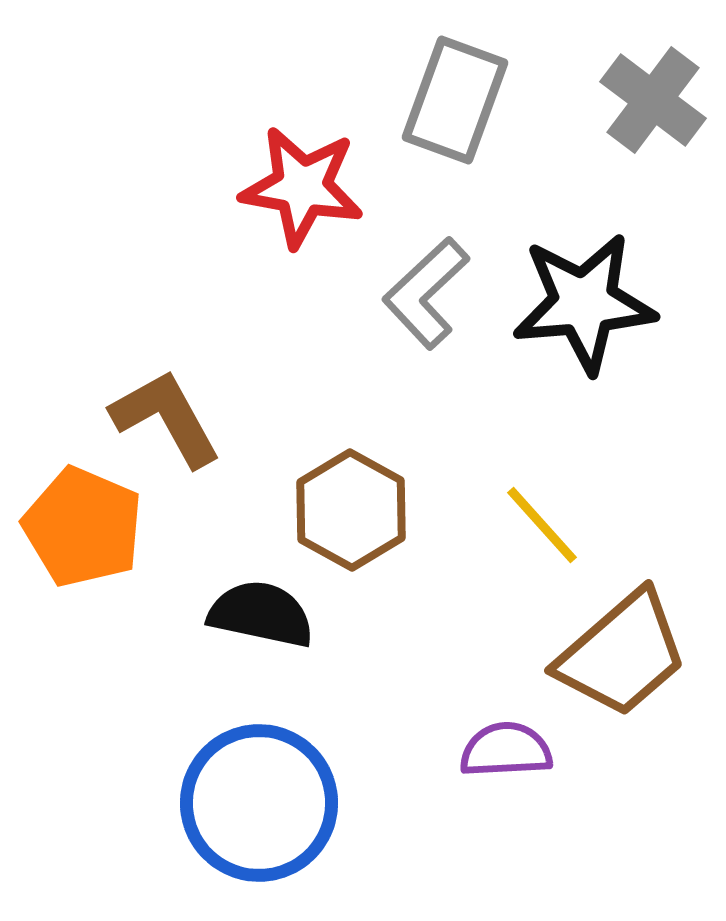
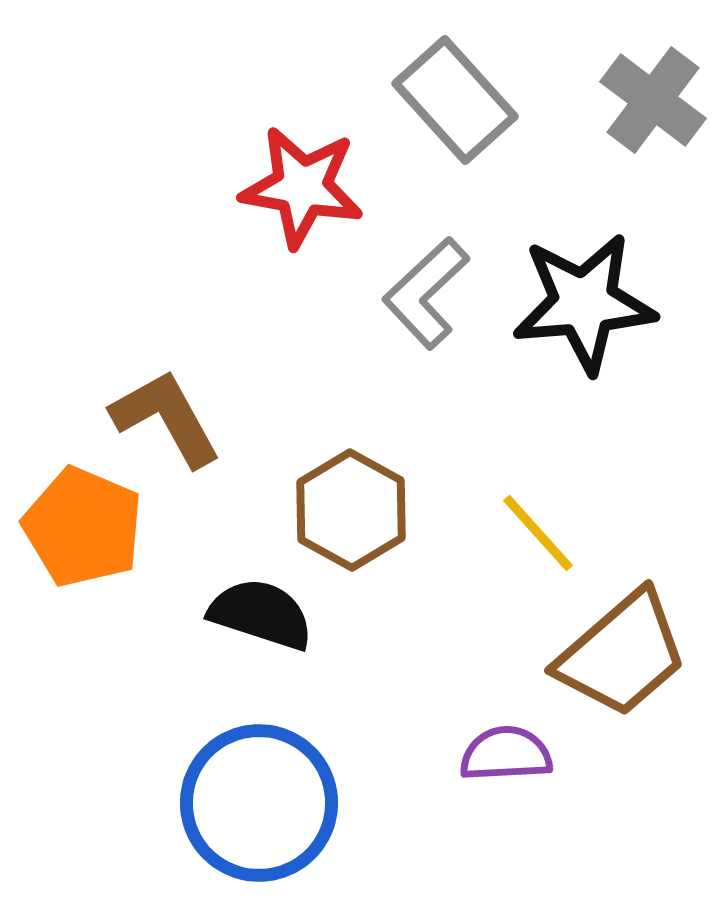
gray rectangle: rotated 62 degrees counterclockwise
yellow line: moved 4 px left, 8 px down
black semicircle: rotated 6 degrees clockwise
purple semicircle: moved 4 px down
